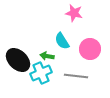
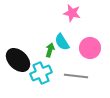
pink star: moved 2 px left
cyan semicircle: moved 1 px down
pink circle: moved 1 px up
green arrow: moved 3 px right, 6 px up; rotated 96 degrees clockwise
